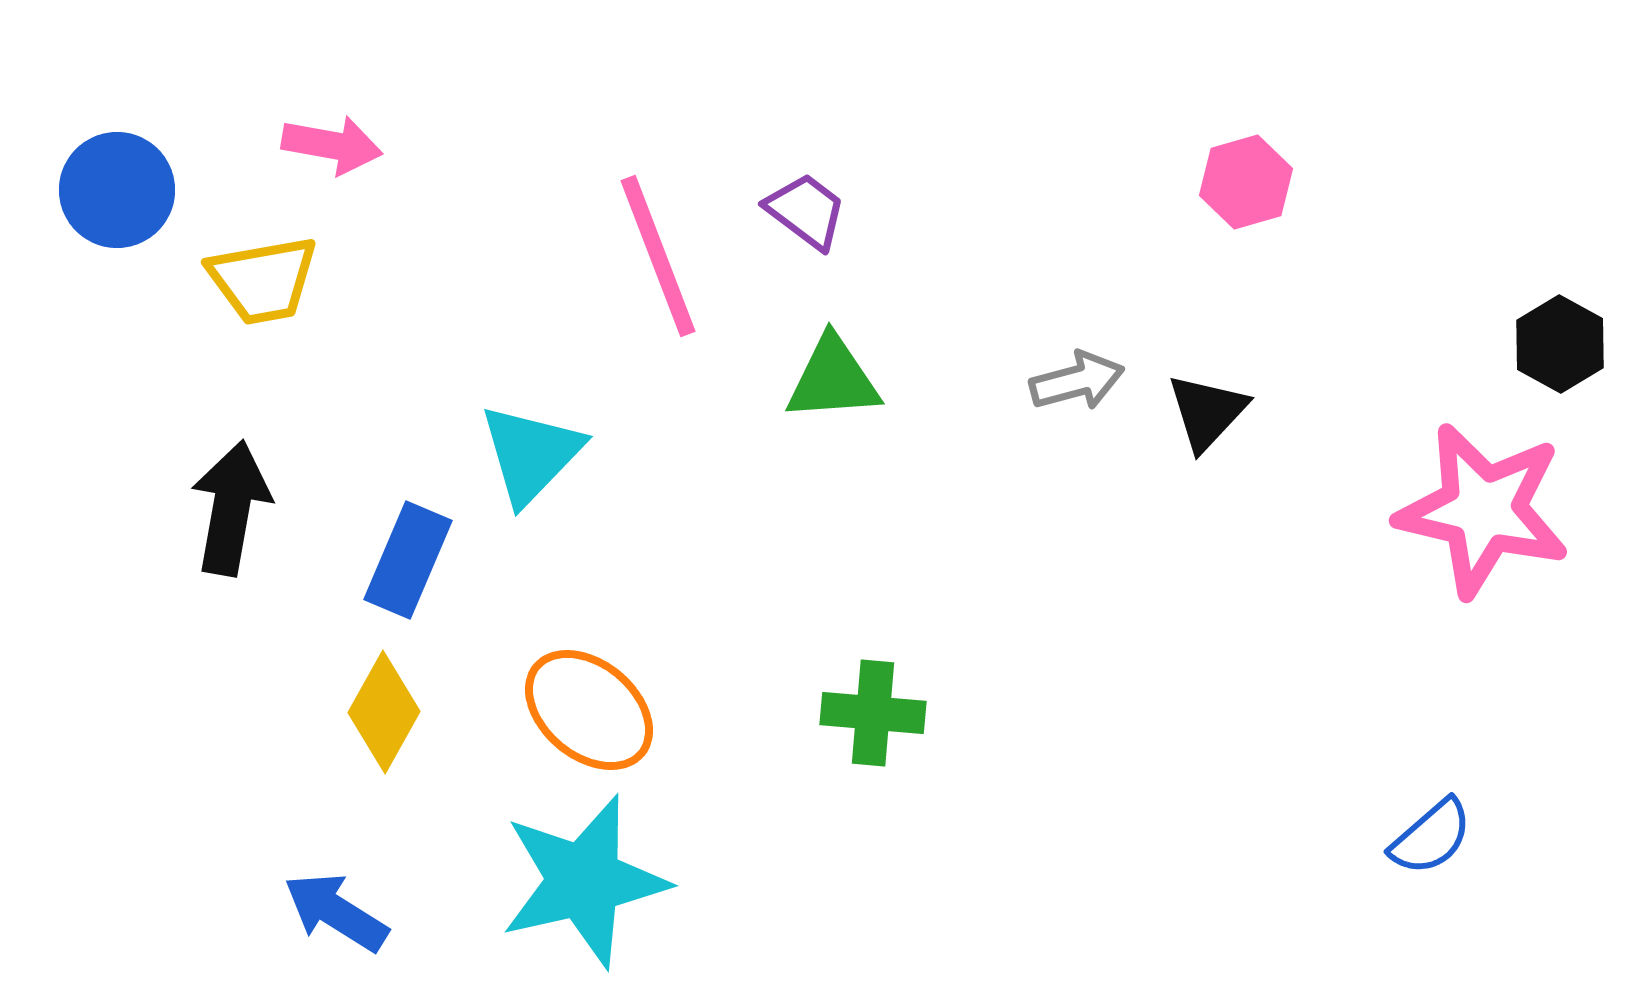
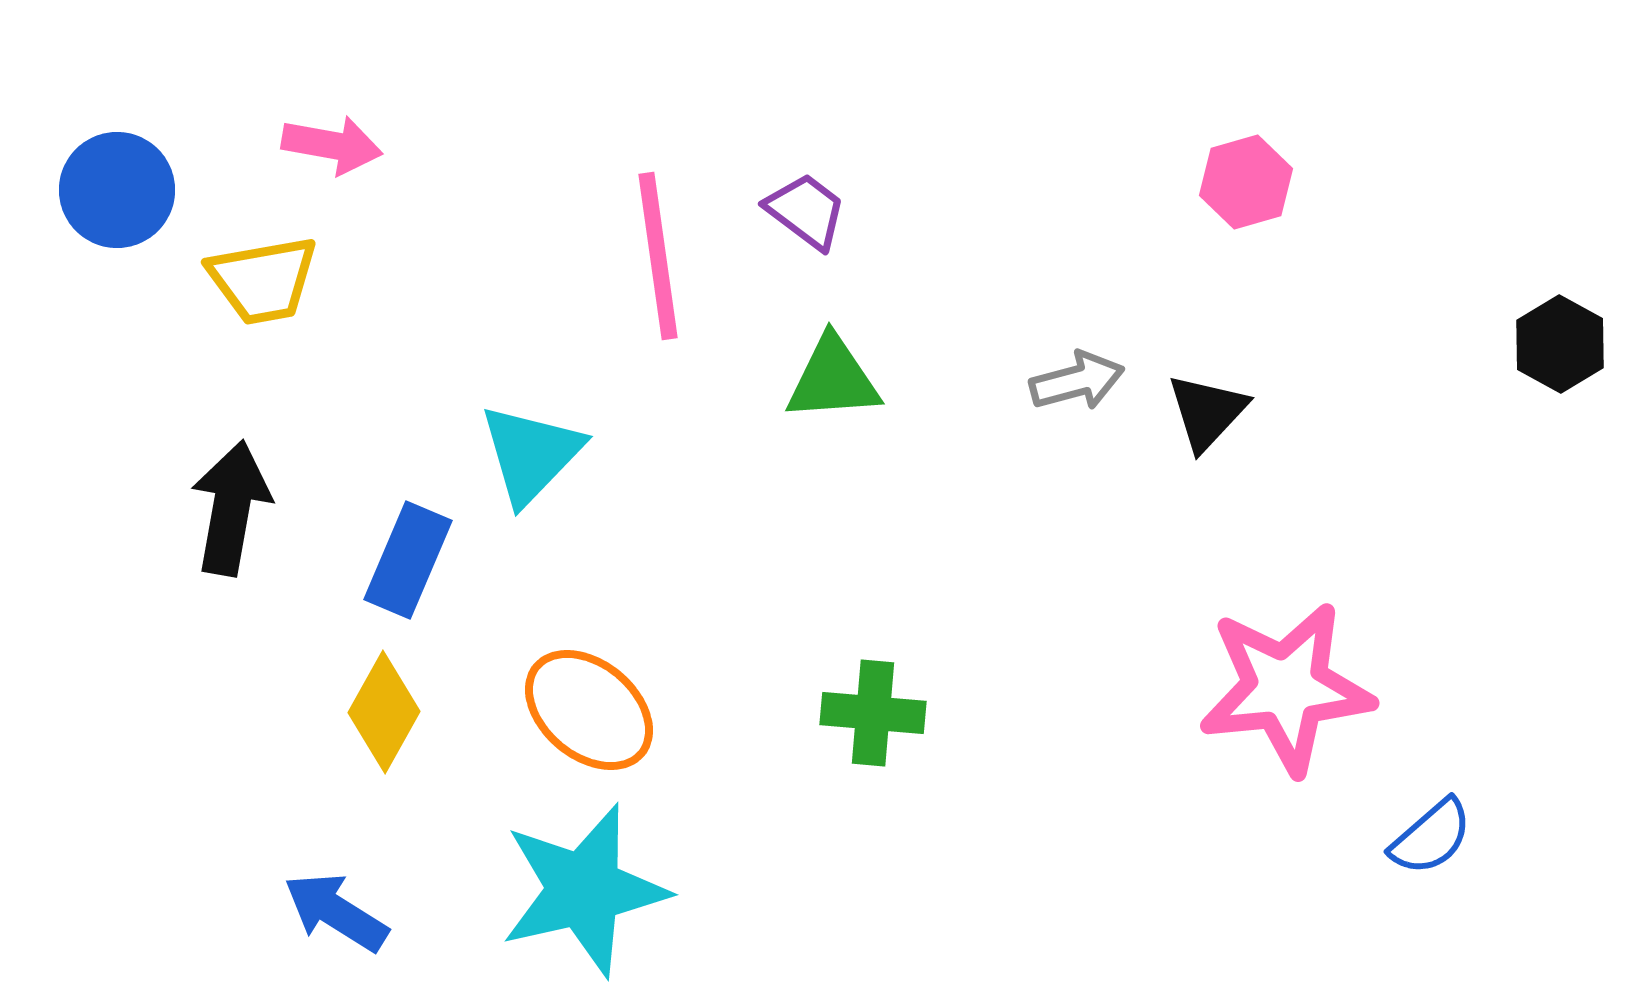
pink line: rotated 13 degrees clockwise
pink star: moved 197 px left, 178 px down; rotated 19 degrees counterclockwise
cyan star: moved 9 px down
